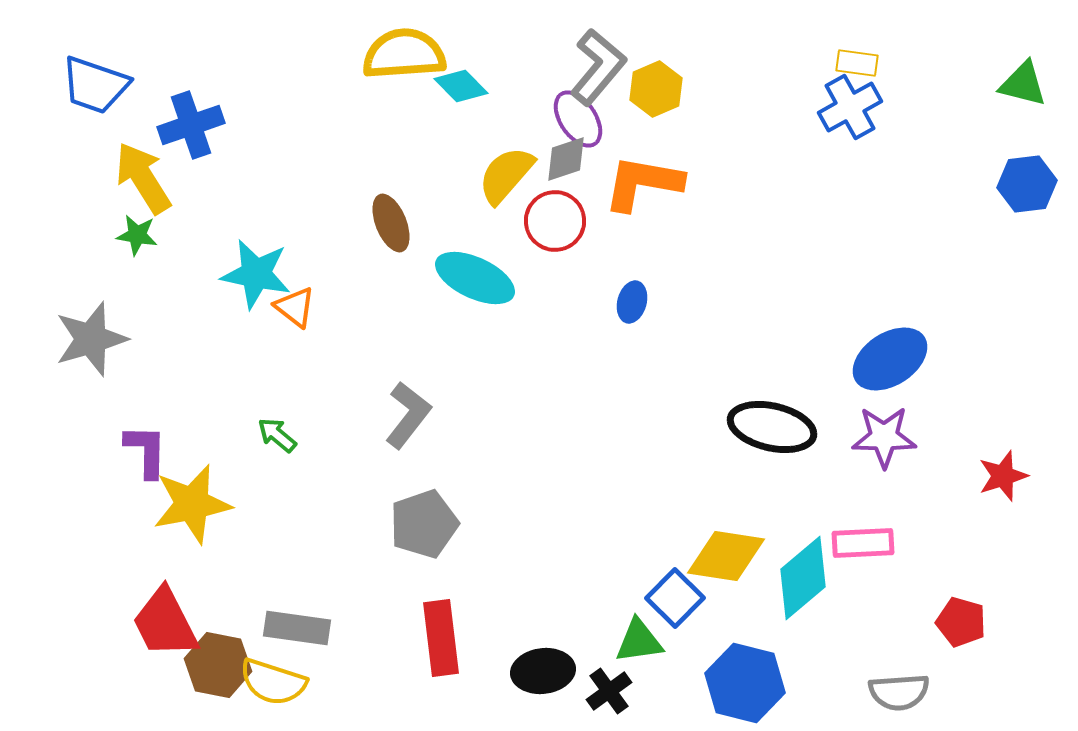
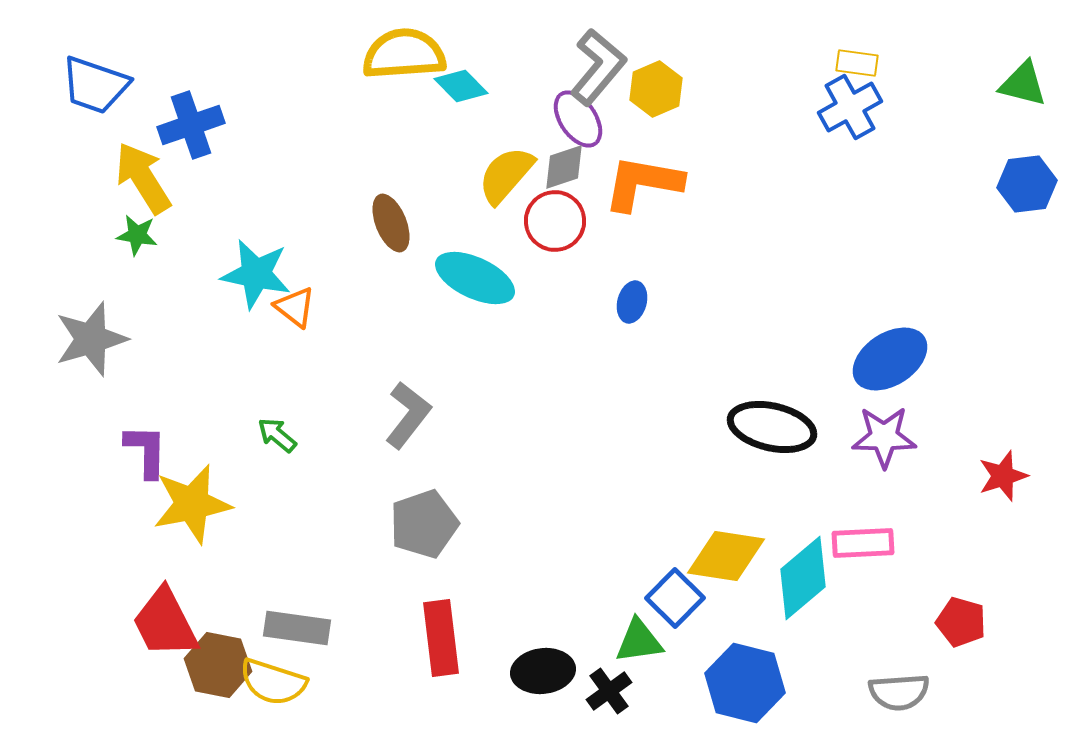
gray diamond at (566, 159): moved 2 px left, 8 px down
